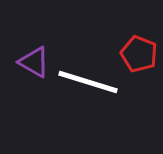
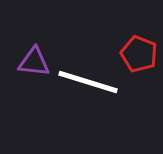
purple triangle: rotated 24 degrees counterclockwise
